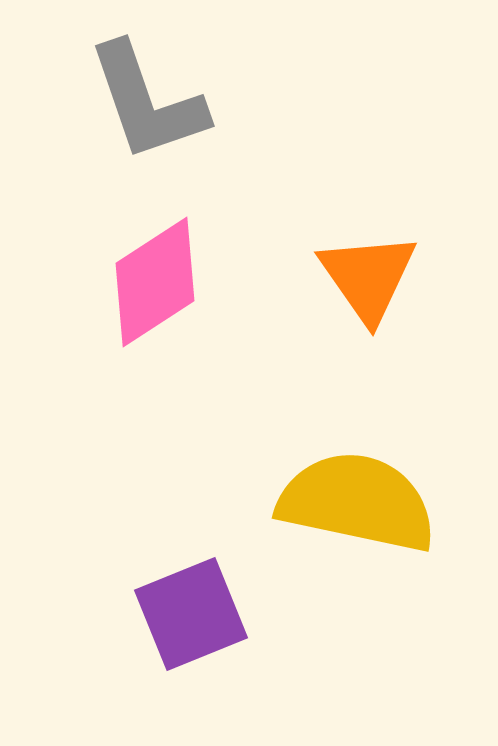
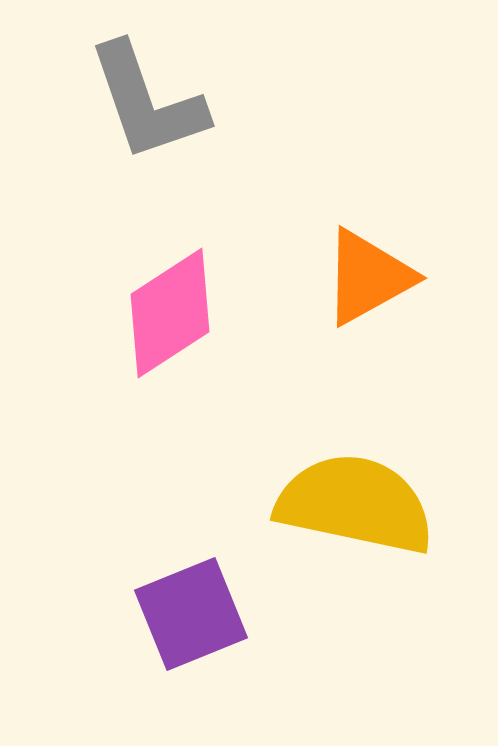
orange triangle: rotated 36 degrees clockwise
pink diamond: moved 15 px right, 31 px down
yellow semicircle: moved 2 px left, 2 px down
